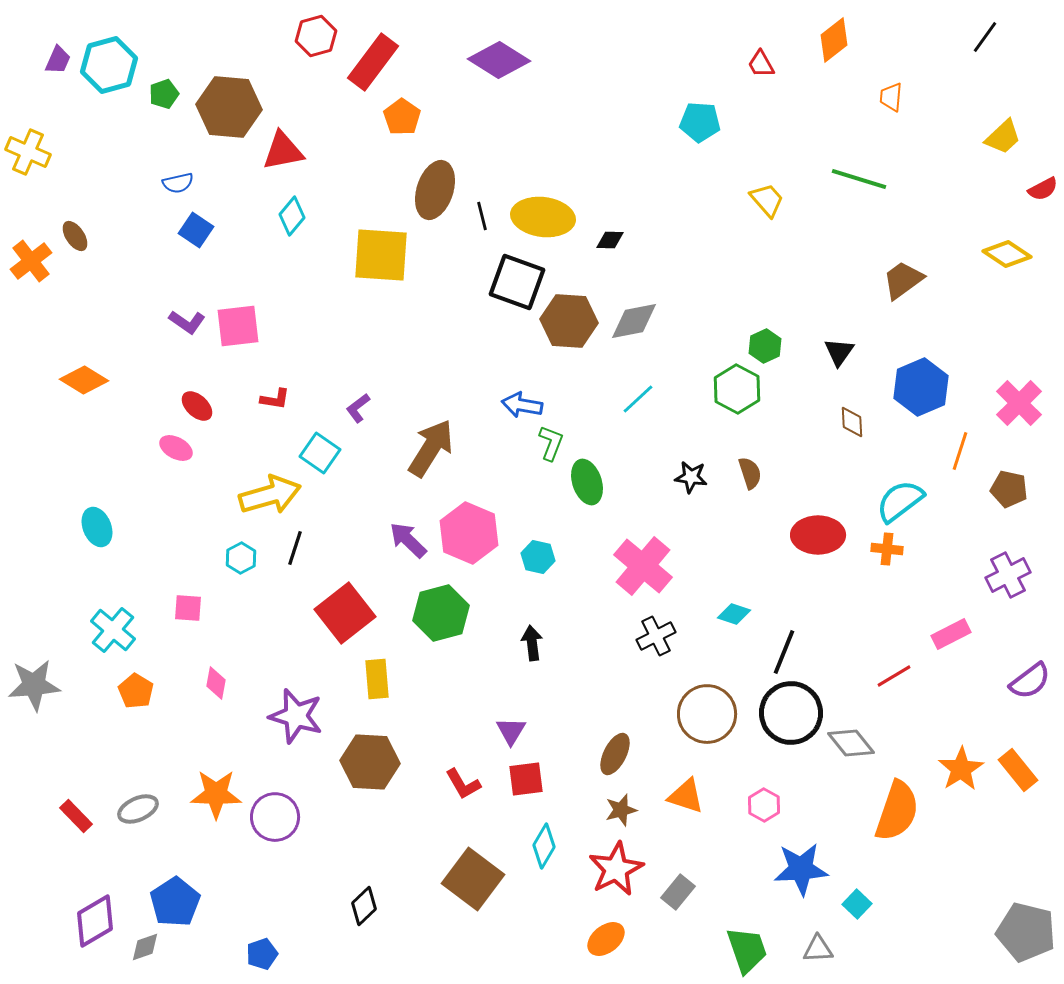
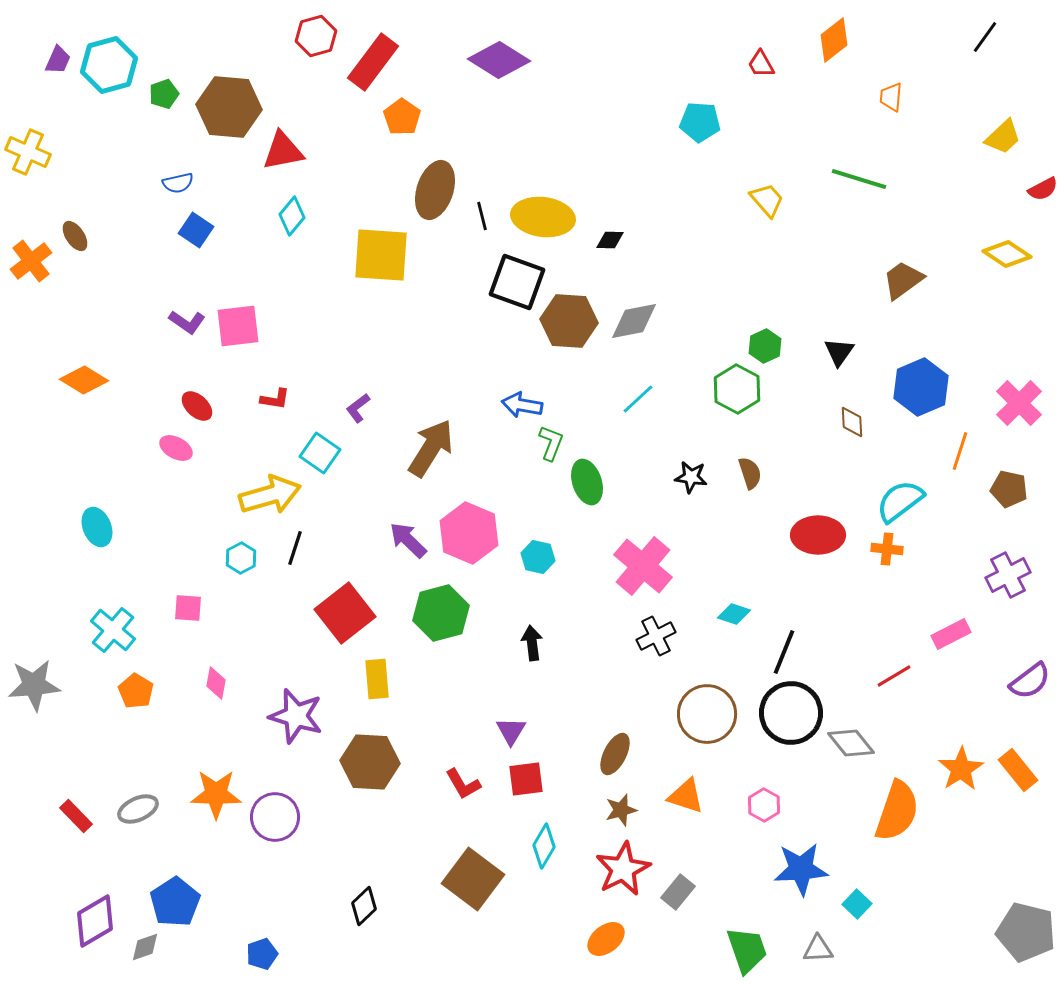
red star at (616, 869): moved 7 px right
